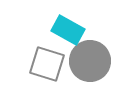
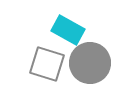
gray circle: moved 2 px down
